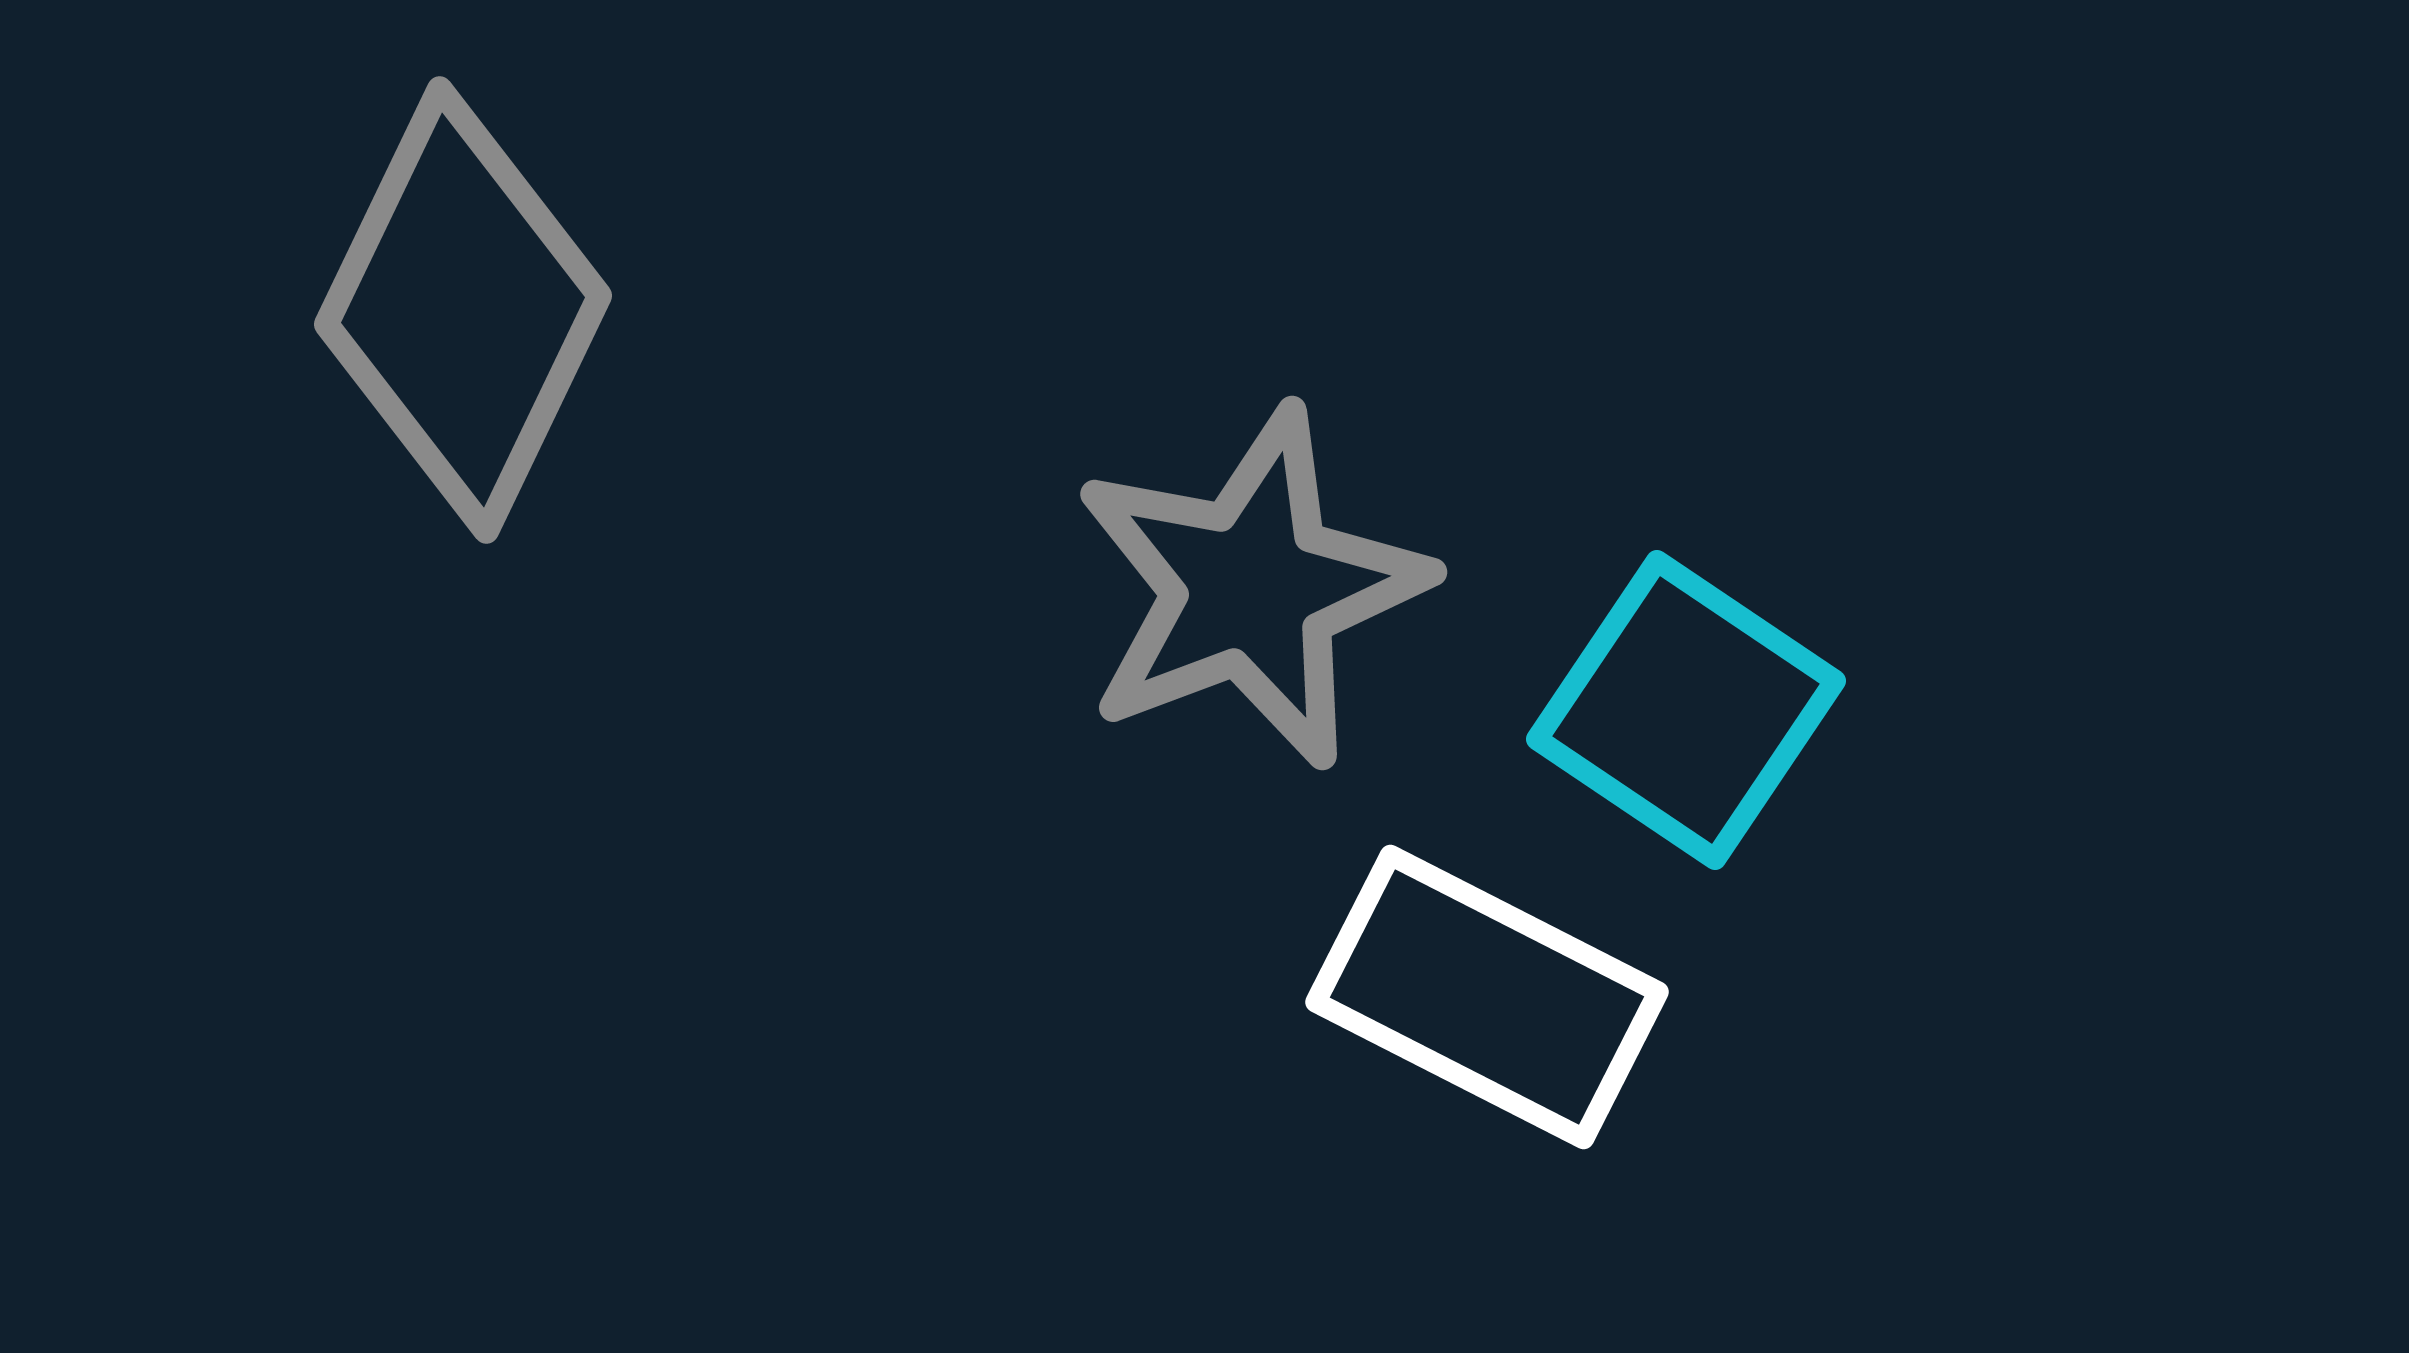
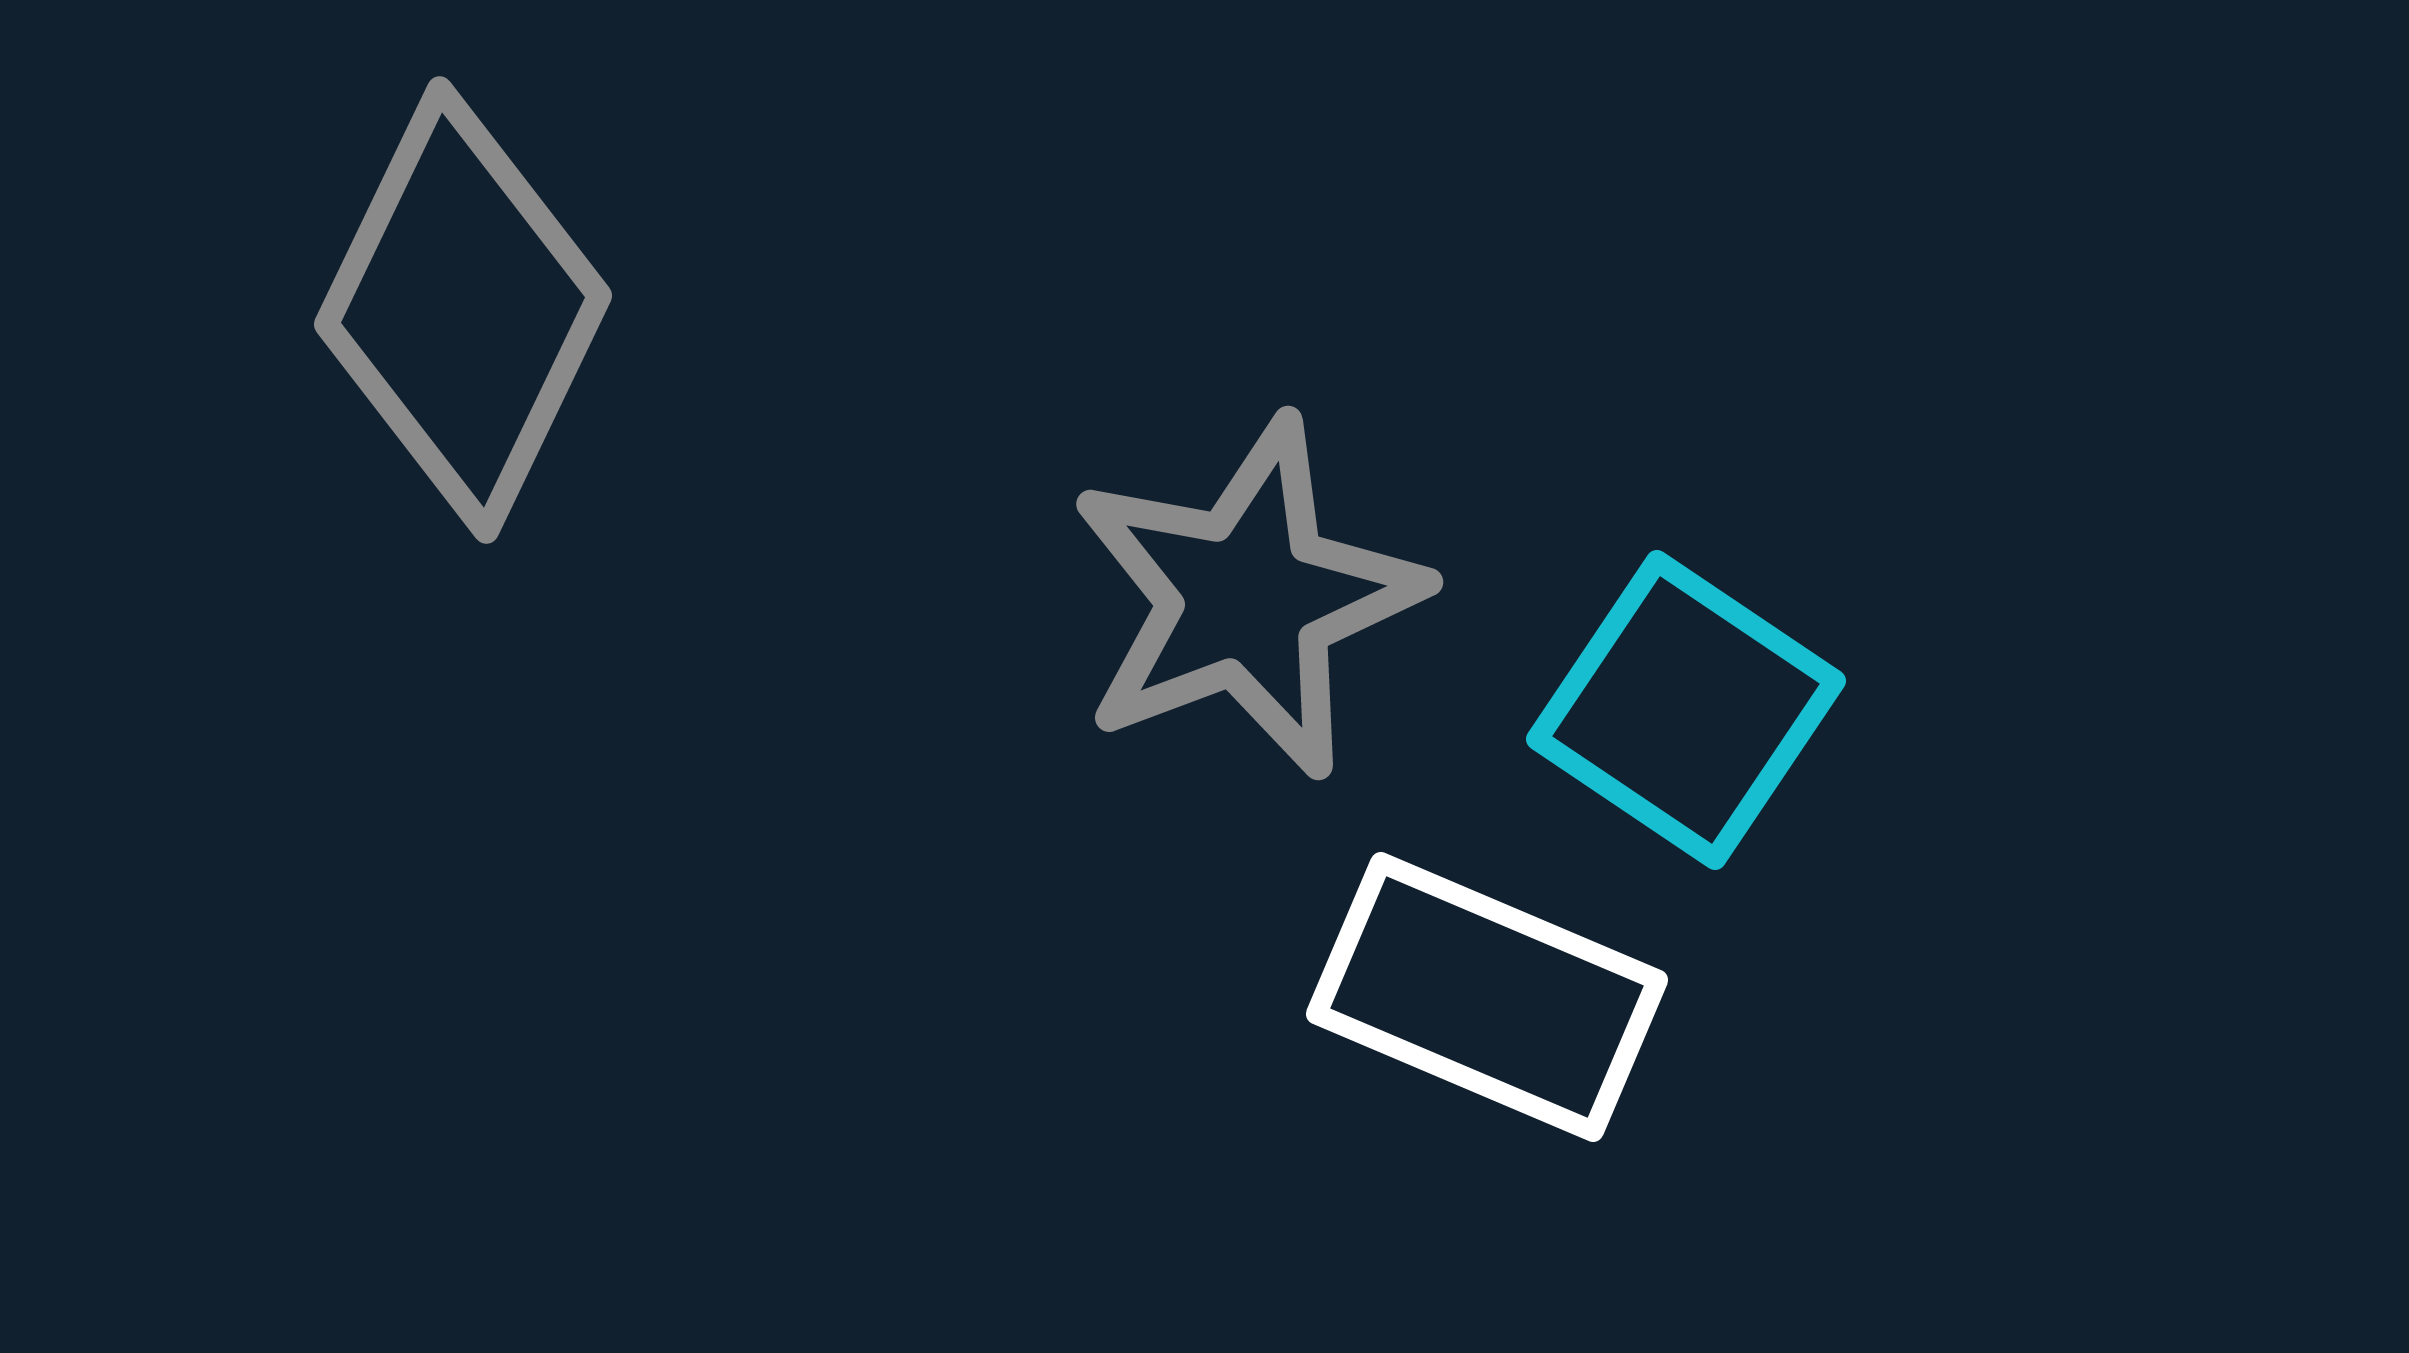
gray star: moved 4 px left, 10 px down
white rectangle: rotated 4 degrees counterclockwise
